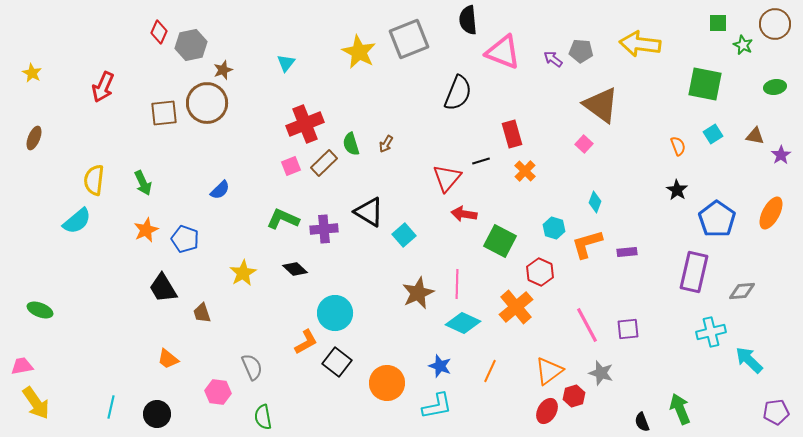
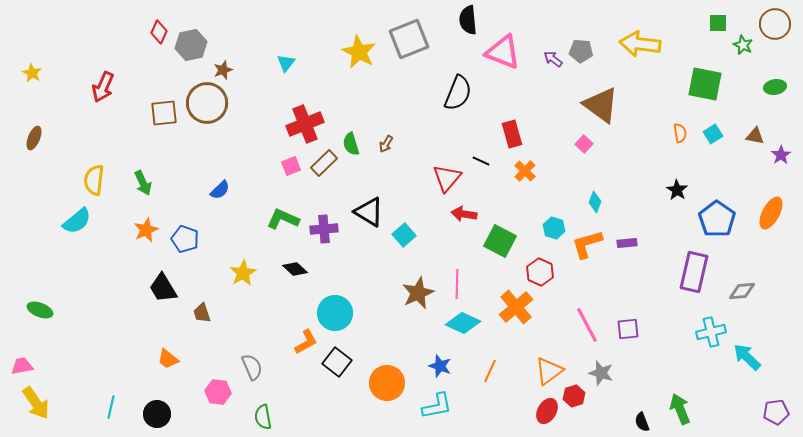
orange semicircle at (678, 146): moved 2 px right, 13 px up; rotated 12 degrees clockwise
black line at (481, 161): rotated 42 degrees clockwise
purple rectangle at (627, 252): moved 9 px up
cyan arrow at (749, 360): moved 2 px left, 3 px up
